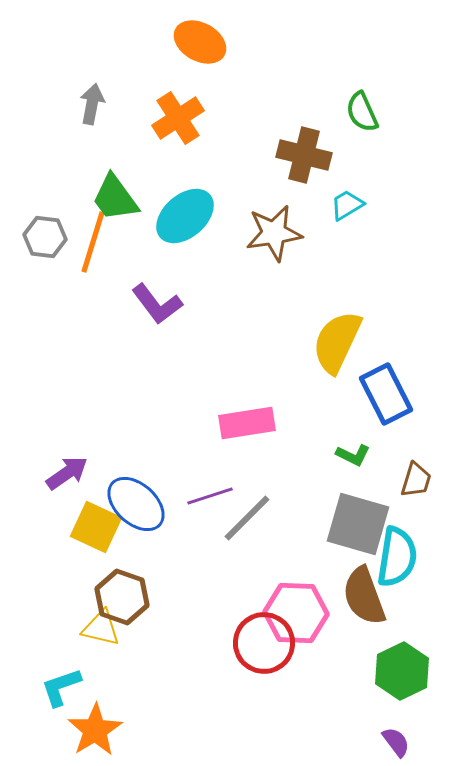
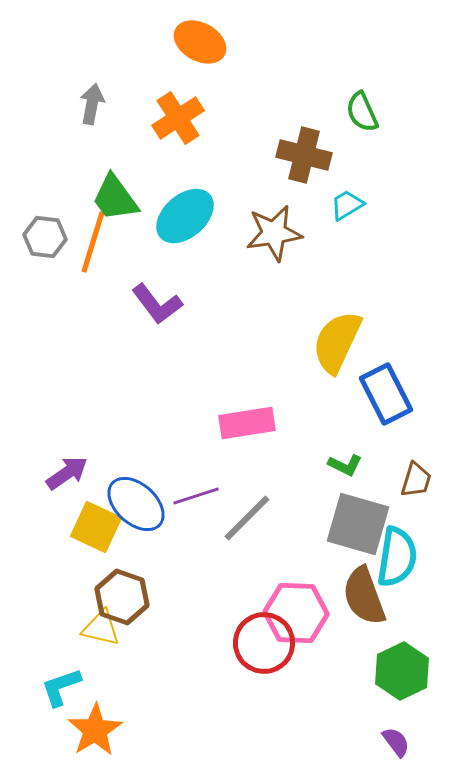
green L-shape: moved 8 px left, 10 px down
purple line: moved 14 px left
